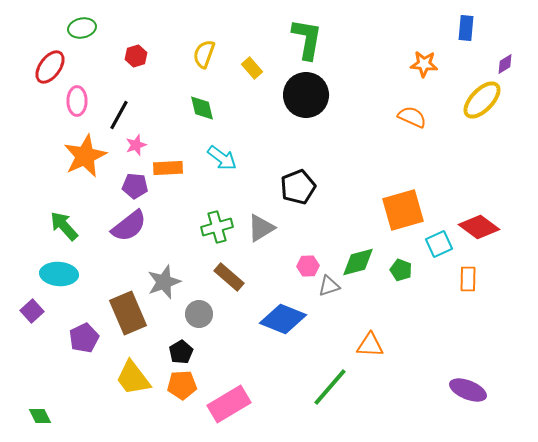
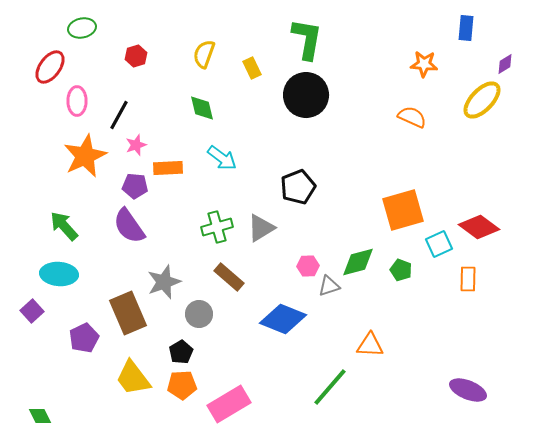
yellow rectangle at (252, 68): rotated 15 degrees clockwise
purple semicircle at (129, 226): rotated 93 degrees clockwise
